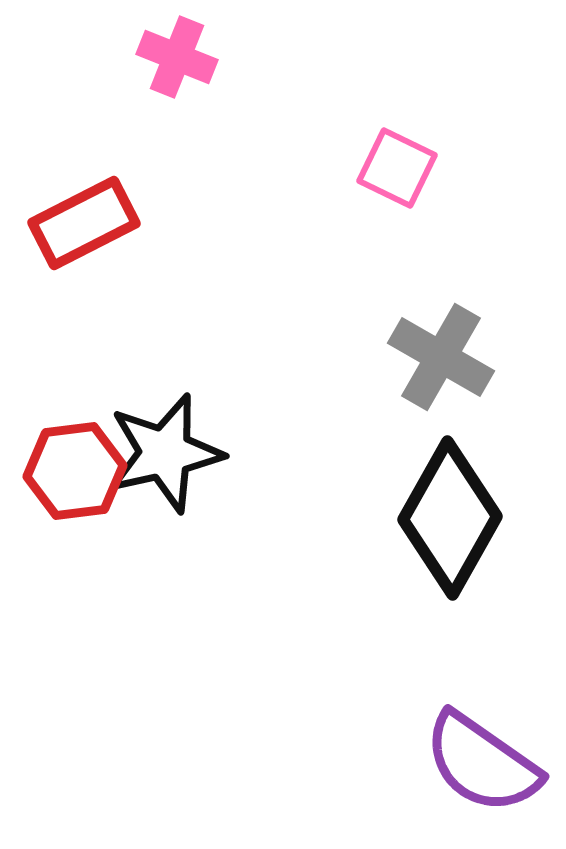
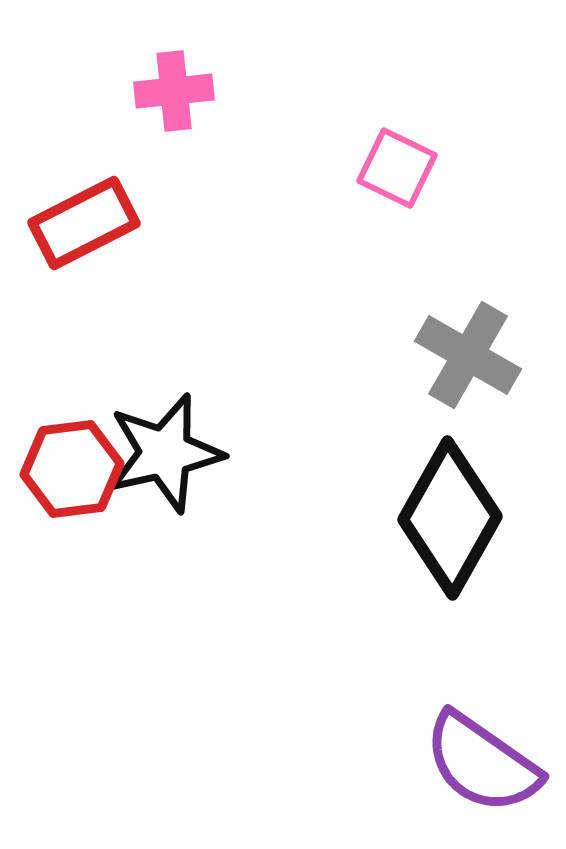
pink cross: moved 3 px left, 34 px down; rotated 28 degrees counterclockwise
gray cross: moved 27 px right, 2 px up
red hexagon: moved 3 px left, 2 px up
